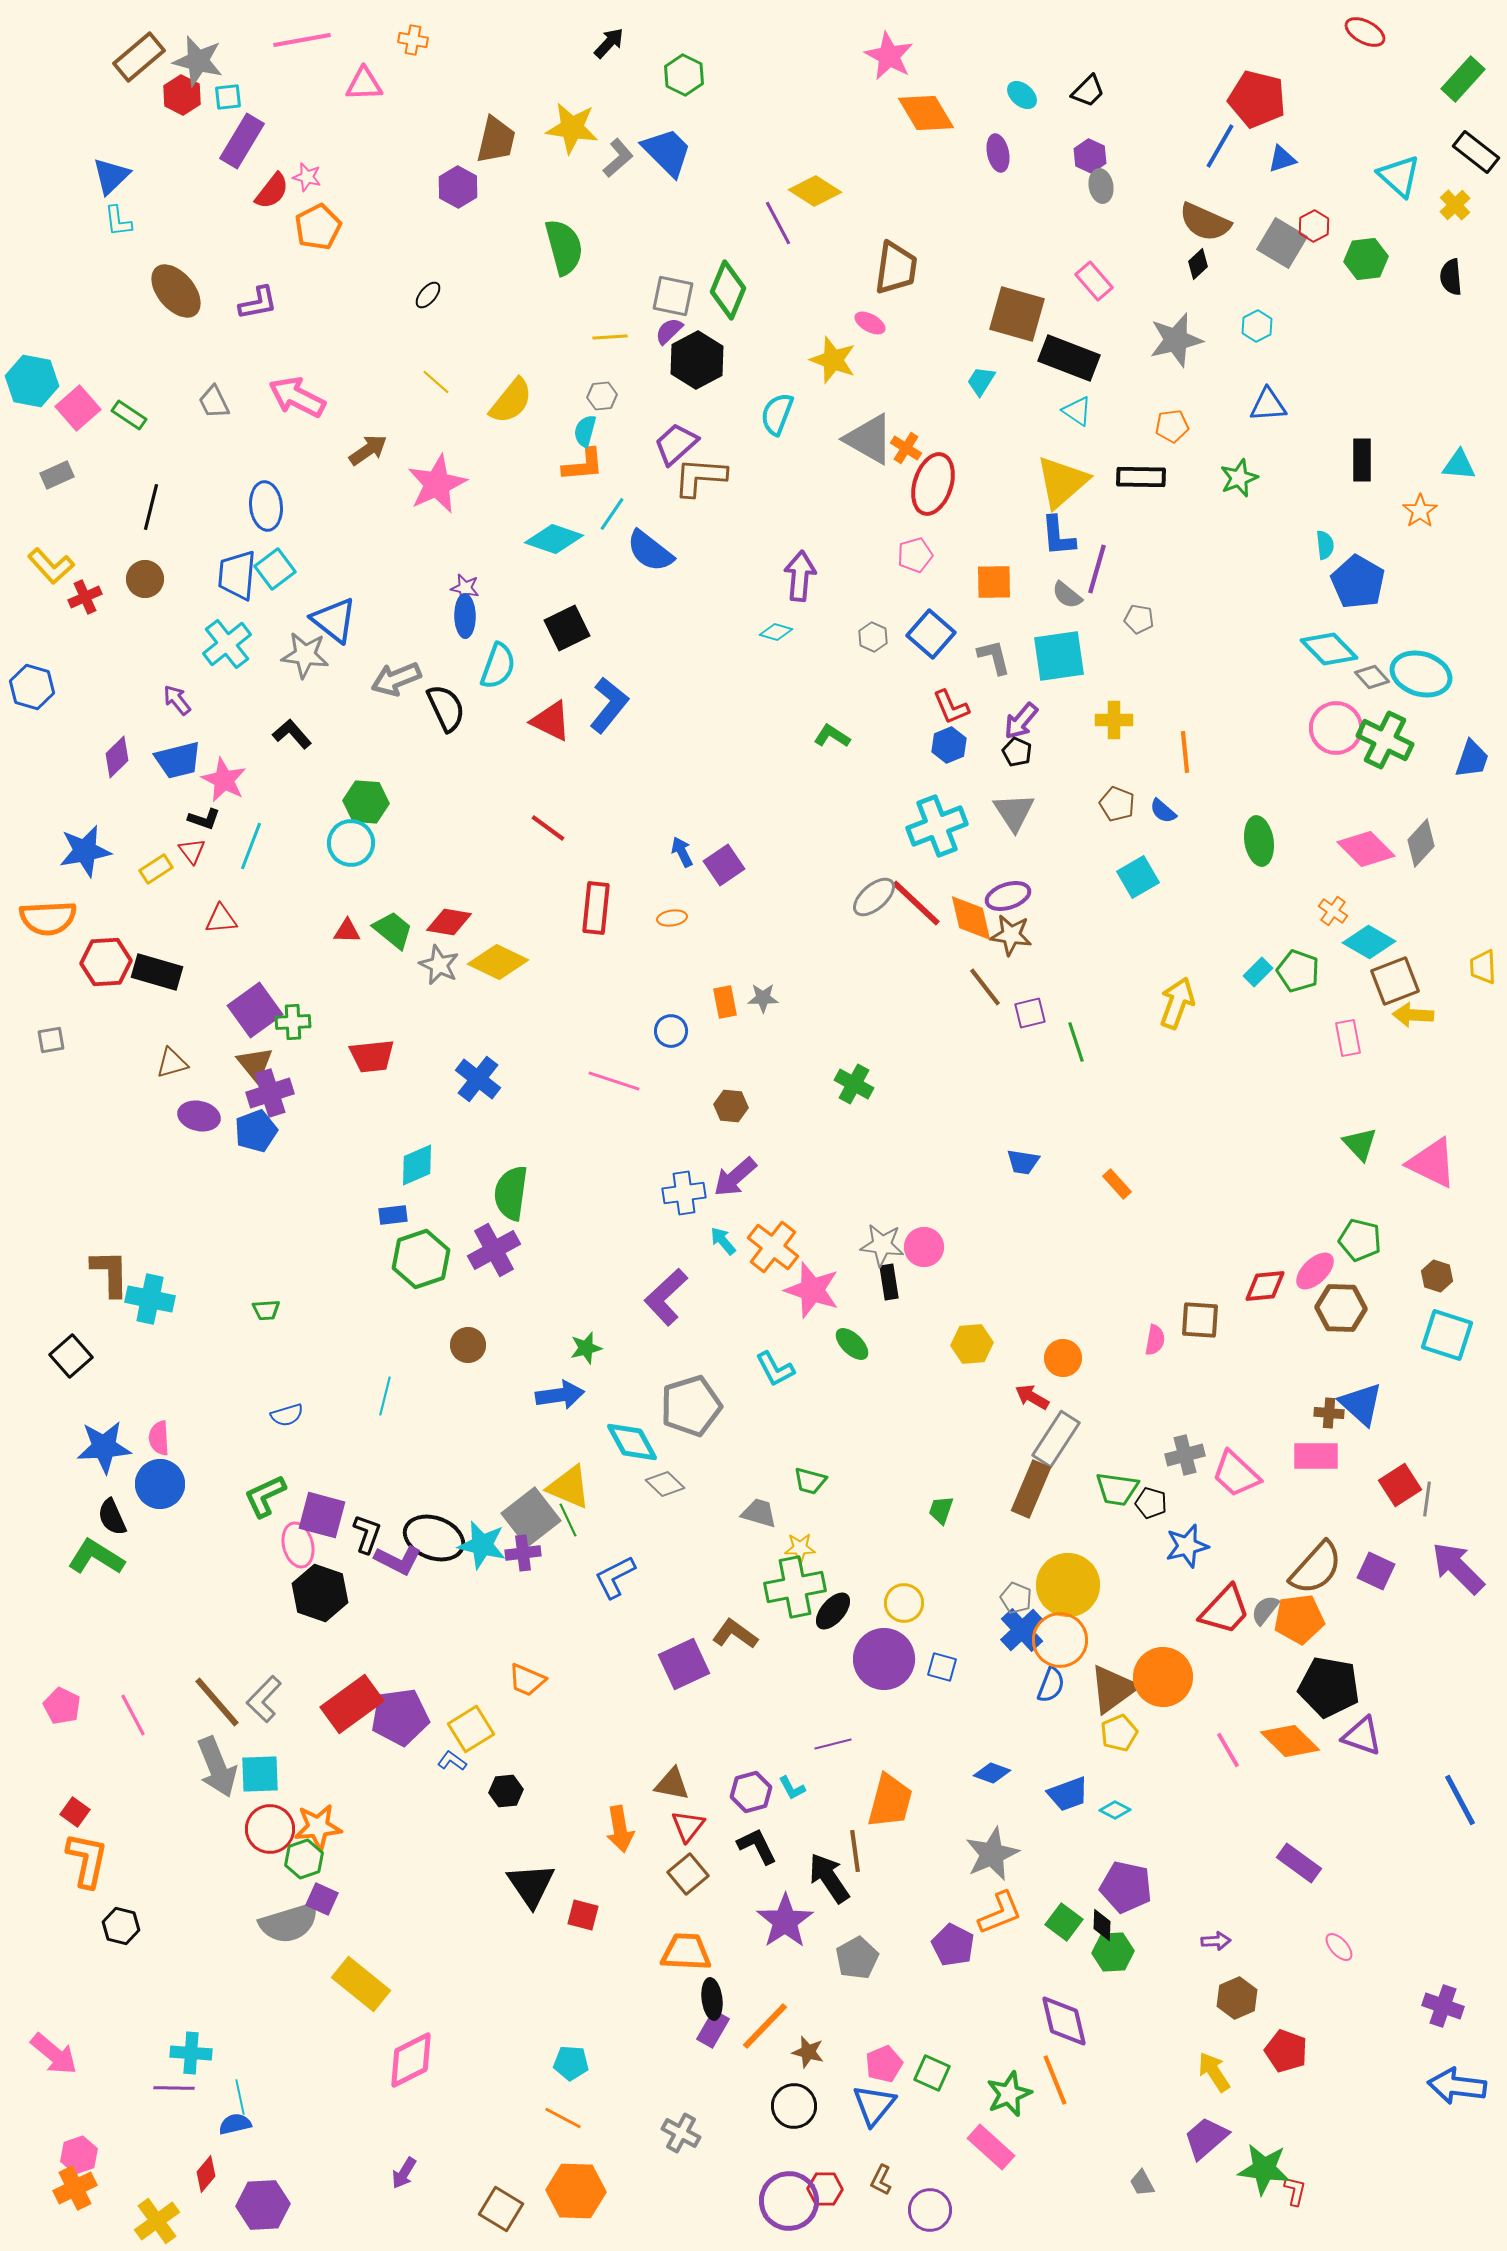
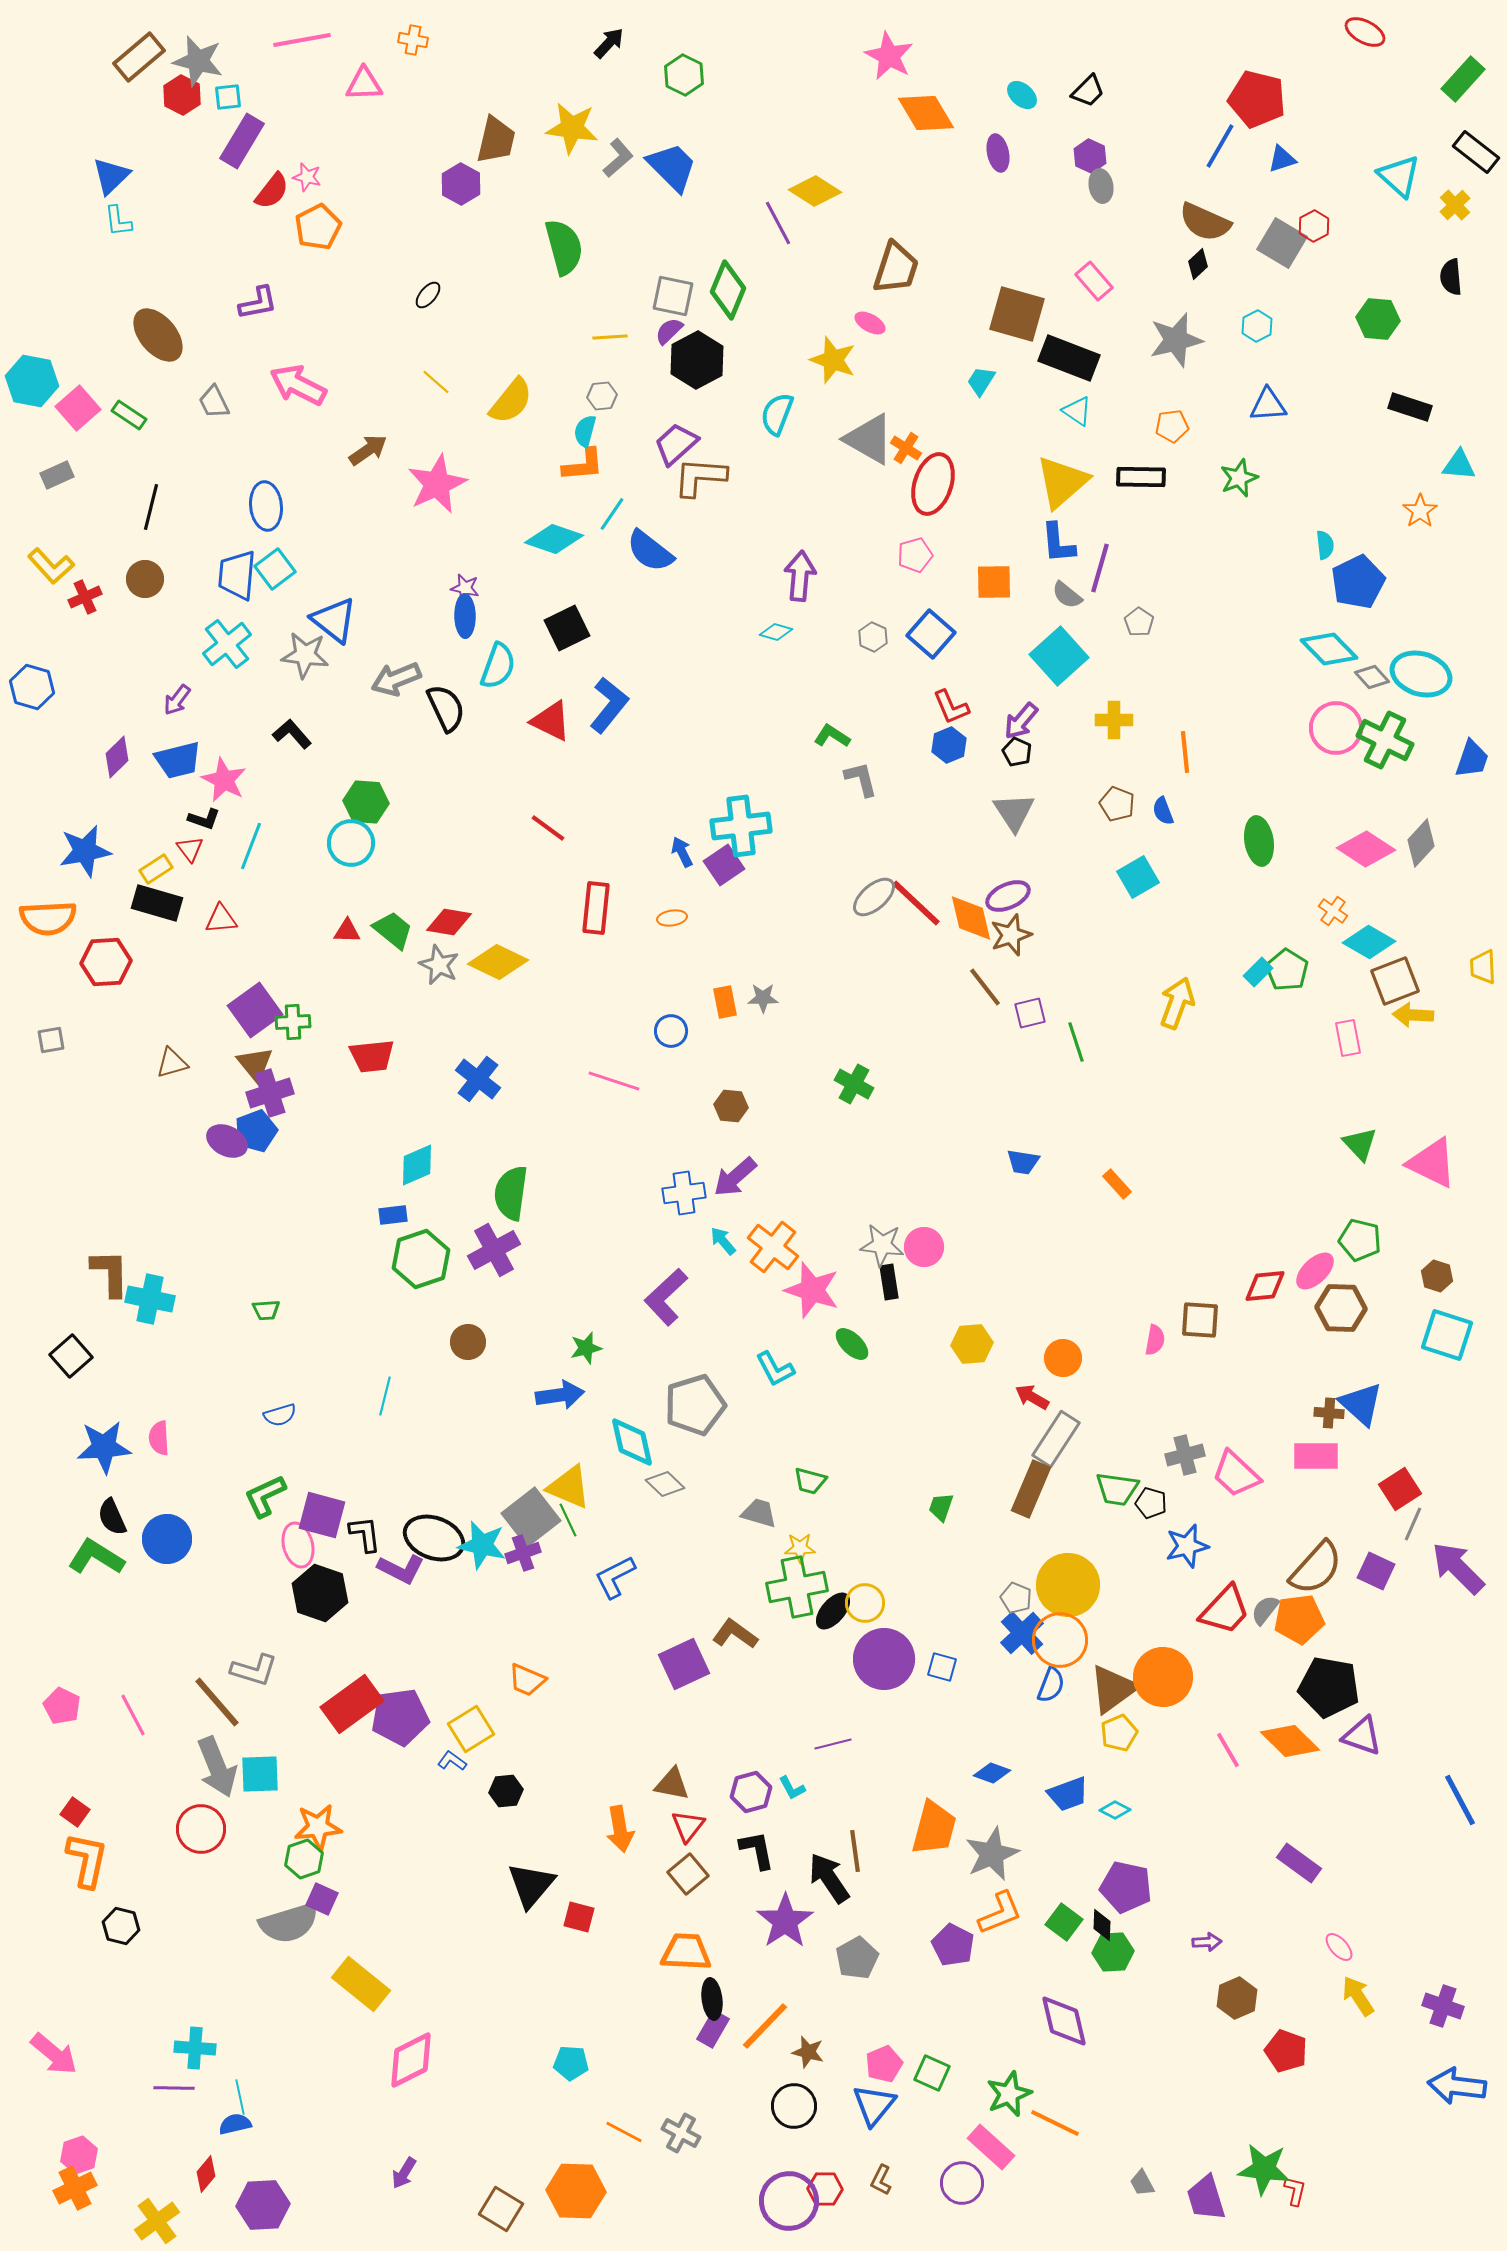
blue trapezoid at (667, 152): moved 5 px right, 15 px down
purple hexagon at (458, 187): moved 3 px right, 3 px up
green hexagon at (1366, 259): moved 12 px right, 60 px down; rotated 12 degrees clockwise
brown trapezoid at (896, 268): rotated 10 degrees clockwise
brown ellipse at (176, 291): moved 18 px left, 44 px down
pink arrow at (297, 397): moved 1 px right, 12 px up
black rectangle at (1362, 460): moved 48 px right, 53 px up; rotated 72 degrees counterclockwise
blue L-shape at (1058, 536): moved 7 px down
purple line at (1097, 569): moved 3 px right, 1 px up
blue pentagon at (1358, 582): rotated 16 degrees clockwise
gray pentagon at (1139, 619): moved 3 px down; rotated 24 degrees clockwise
cyan square at (1059, 656): rotated 34 degrees counterclockwise
gray L-shape at (994, 657): moved 133 px left, 122 px down
purple arrow at (177, 700): rotated 104 degrees counterclockwise
blue semicircle at (1163, 811): rotated 28 degrees clockwise
cyan cross at (937, 826): moved 196 px left; rotated 14 degrees clockwise
pink diamond at (1366, 849): rotated 12 degrees counterclockwise
red triangle at (192, 851): moved 2 px left, 2 px up
purple ellipse at (1008, 896): rotated 6 degrees counterclockwise
brown star at (1011, 935): rotated 27 degrees counterclockwise
green pentagon at (1298, 971): moved 11 px left, 1 px up; rotated 12 degrees clockwise
black rectangle at (157, 972): moved 69 px up
purple ellipse at (199, 1116): moved 28 px right, 25 px down; rotated 15 degrees clockwise
brown circle at (468, 1345): moved 3 px up
gray pentagon at (691, 1406): moved 4 px right, 1 px up
blue semicircle at (287, 1415): moved 7 px left
cyan diamond at (632, 1442): rotated 16 degrees clockwise
blue circle at (160, 1484): moved 7 px right, 55 px down
red square at (1400, 1485): moved 4 px down
gray line at (1427, 1499): moved 14 px left, 25 px down; rotated 16 degrees clockwise
green trapezoid at (941, 1510): moved 3 px up
black L-shape at (367, 1534): moved 2 px left; rotated 27 degrees counterclockwise
purple cross at (523, 1553): rotated 12 degrees counterclockwise
purple L-shape at (398, 1560): moved 3 px right, 9 px down
green cross at (795, 1587): moved 2 px right
yellow circle at (904, 1603): moved 39 px left
blue cross at (1022, 1630): moved 3 px down
gray L-shape at (264, 1699): moved 10 px left, 29 px up; rotated 117 degrees counterclockwise
orange trapezoid at (890, 1801): moved 44 px right, 27 px down
red circle at (270, 1829): moved 69 px left
black L-shape at (757, 1846): moved 4 px down; rotated 15 degrees clockwise
black triangle at (531, 1885): rotated 14 degrees clockwise
red square at (583, 1915): moved 4 px left, 2 px down
purple arrow at (1216, 1941): moved 9 px left, 1 px down
cyan cross at (191, 2053): moved 4 px right, 5 px up
yellow arrow at (1214, 2072): moved 144 px right, 76 px up
orange line at (1055, 2080): moved 43 px down; rotated 42 degrees counterclockwise
orange line at (563, 2118): moved 61 px right, 14 px down
purple trapezoid at (1206, 2138): moved 60 px down; rotated 66 degrees counterclockwise
purple circle at (930, 2210): moved 32 px right, 27 px up
